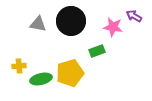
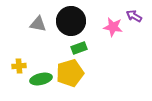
green rectangle: moved 18 px left, 3 px up
